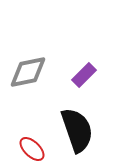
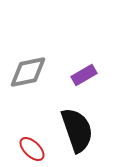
purple rectangle: rotated 15 degrees clockwise
